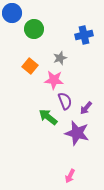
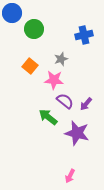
gray star: moved 1 px right, 1 px down
purple semicircle: rotated 30 degrees counterclockwise
purple arrow: moved 4 px up
